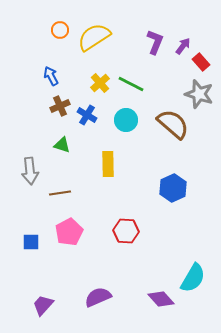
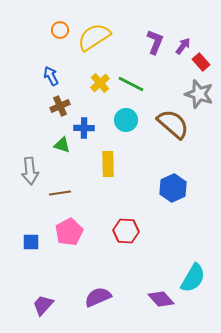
blue cross: moved 3 px left, 13 px down; rotated 30 degrees counterclockwise
